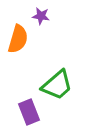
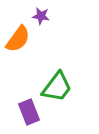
orange semicircle: rotated 20 degrees clockwise
green trapezoid: moved 2 px down; rotated 12 degrees counterclockwise
